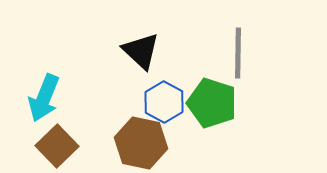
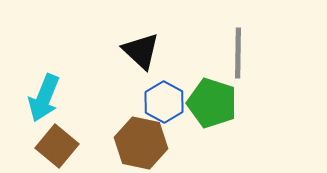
brown square: rotated 6 degrees counterclockwise
